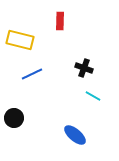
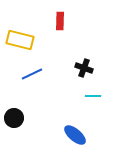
cyan line: rotated 28 degrees counterclockwise
